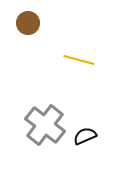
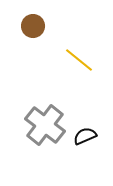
brown circle: moved 5 px right, 3 px down
yellow line: rotated 24 degrees clockwise
